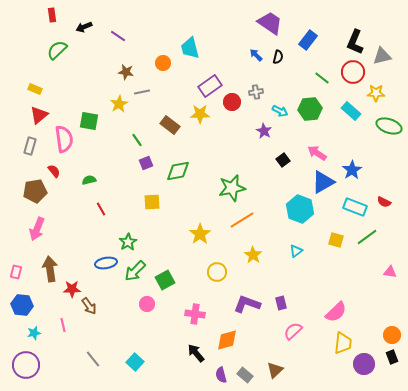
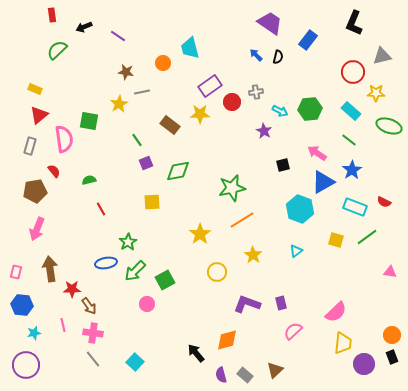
black L-shape at (355, 42): moved 1 px left, 19 px up
green line at (322, 78): moved 27 px right, 62 px down
black square at (283, 160): moved 5 px down; rotated 24 degrees clockwise
pink cross at (195, 314): moved 102 px left, 19 px down
